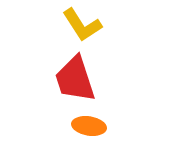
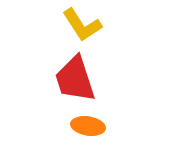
orange ellipse: moved 1 px left
